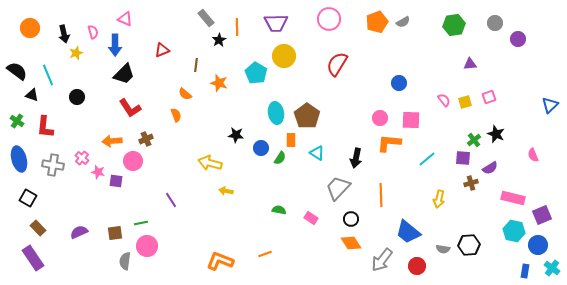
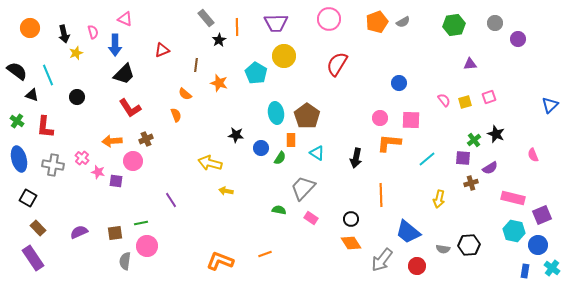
gray trapezoid at (338, 188): moved 35 px left
